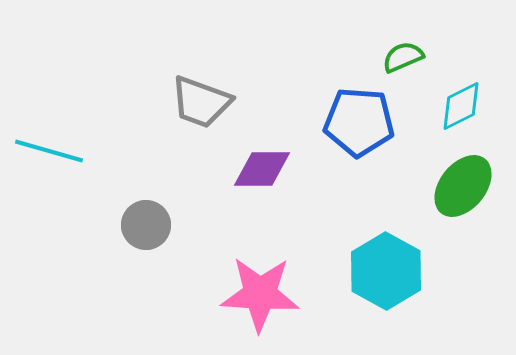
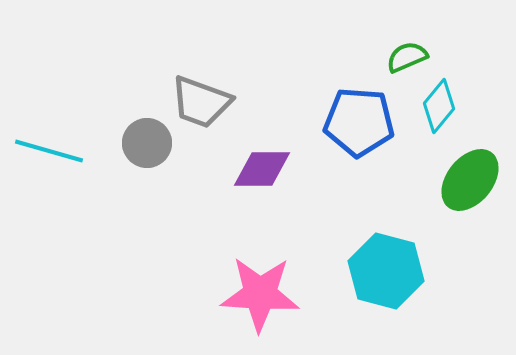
green semicircle: moved 4 px right
cyan diamond: moved 22 px left; rotated 24 degrees counterclockwise
green ellipse: moved 7 px right, 6 px up
gray circle: moved 1 px right, 82 px up
cyan hexagon: rotated 14 degrees counterclockwise
